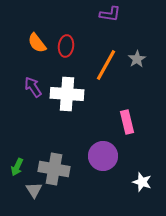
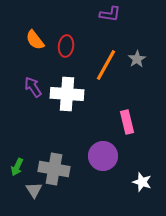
orange semicircle: moved 2 px left, 3 px up
